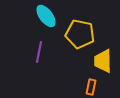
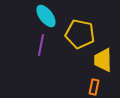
purple line: moved 2 px right, 7 px up
yellow trapezoid: moved 1 px up
orange rectangle: moved 3 px right
